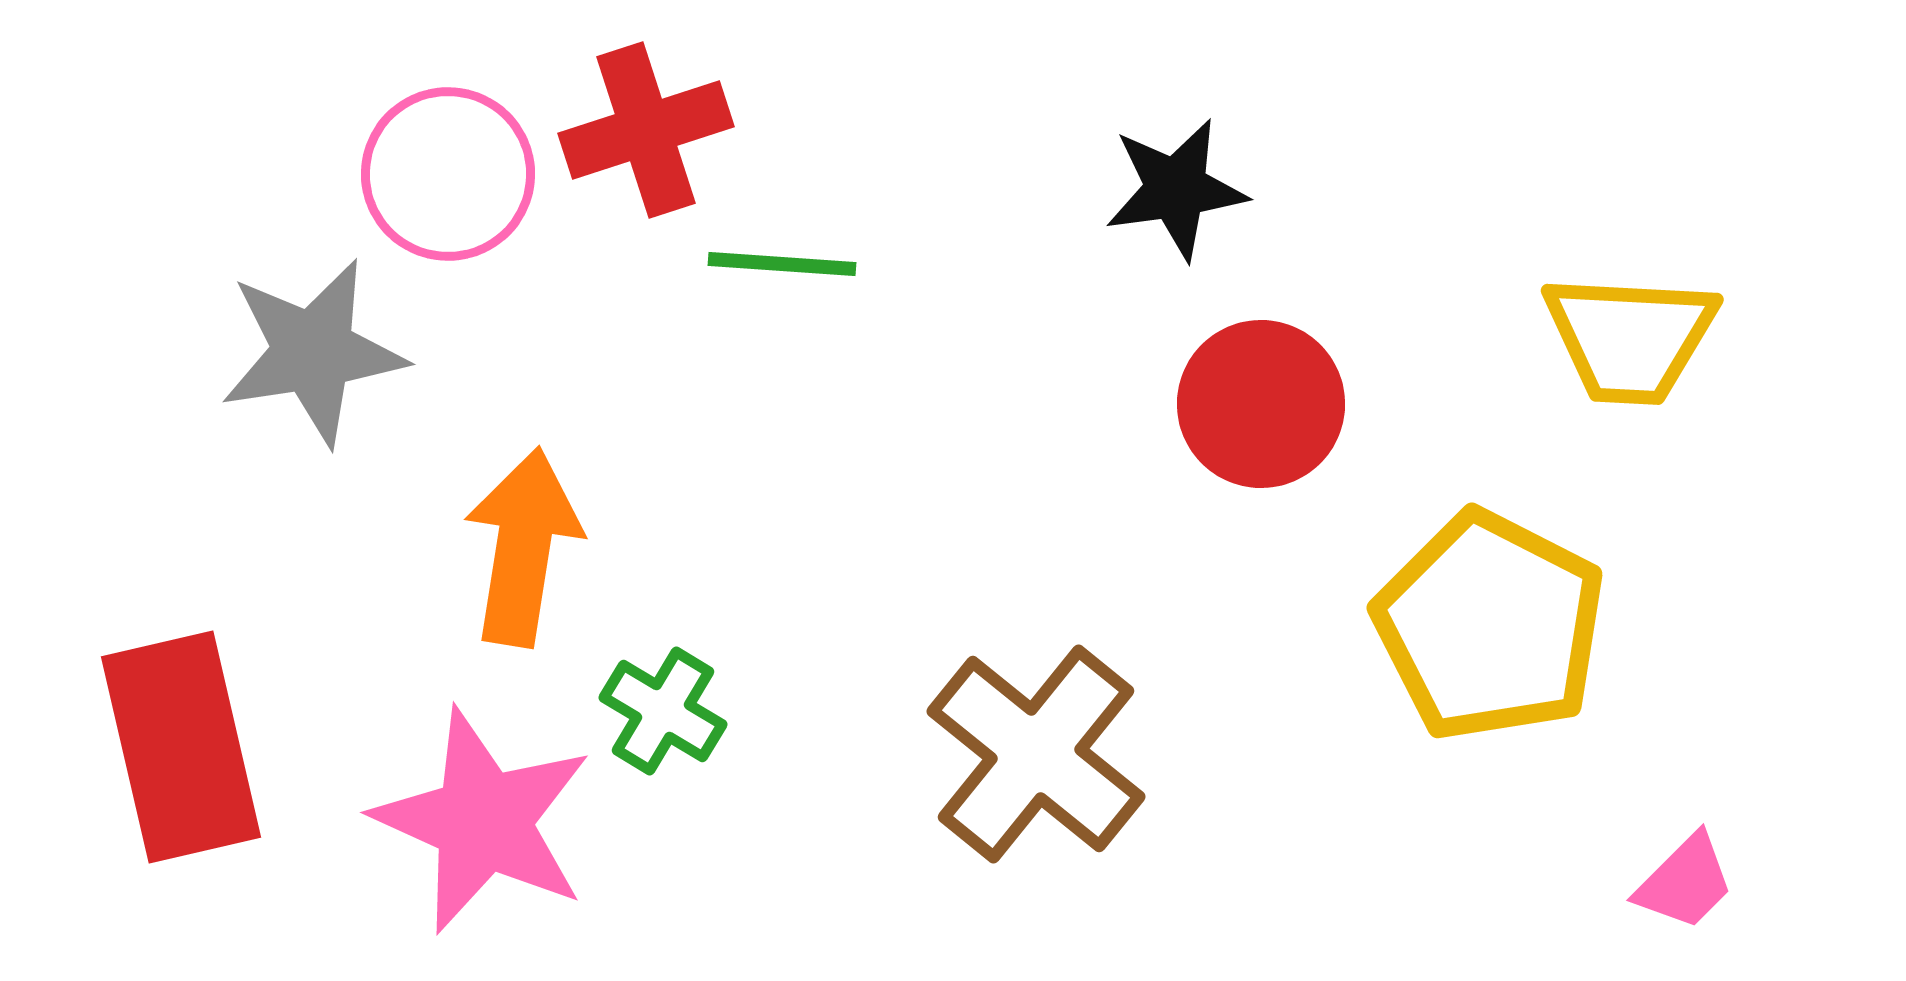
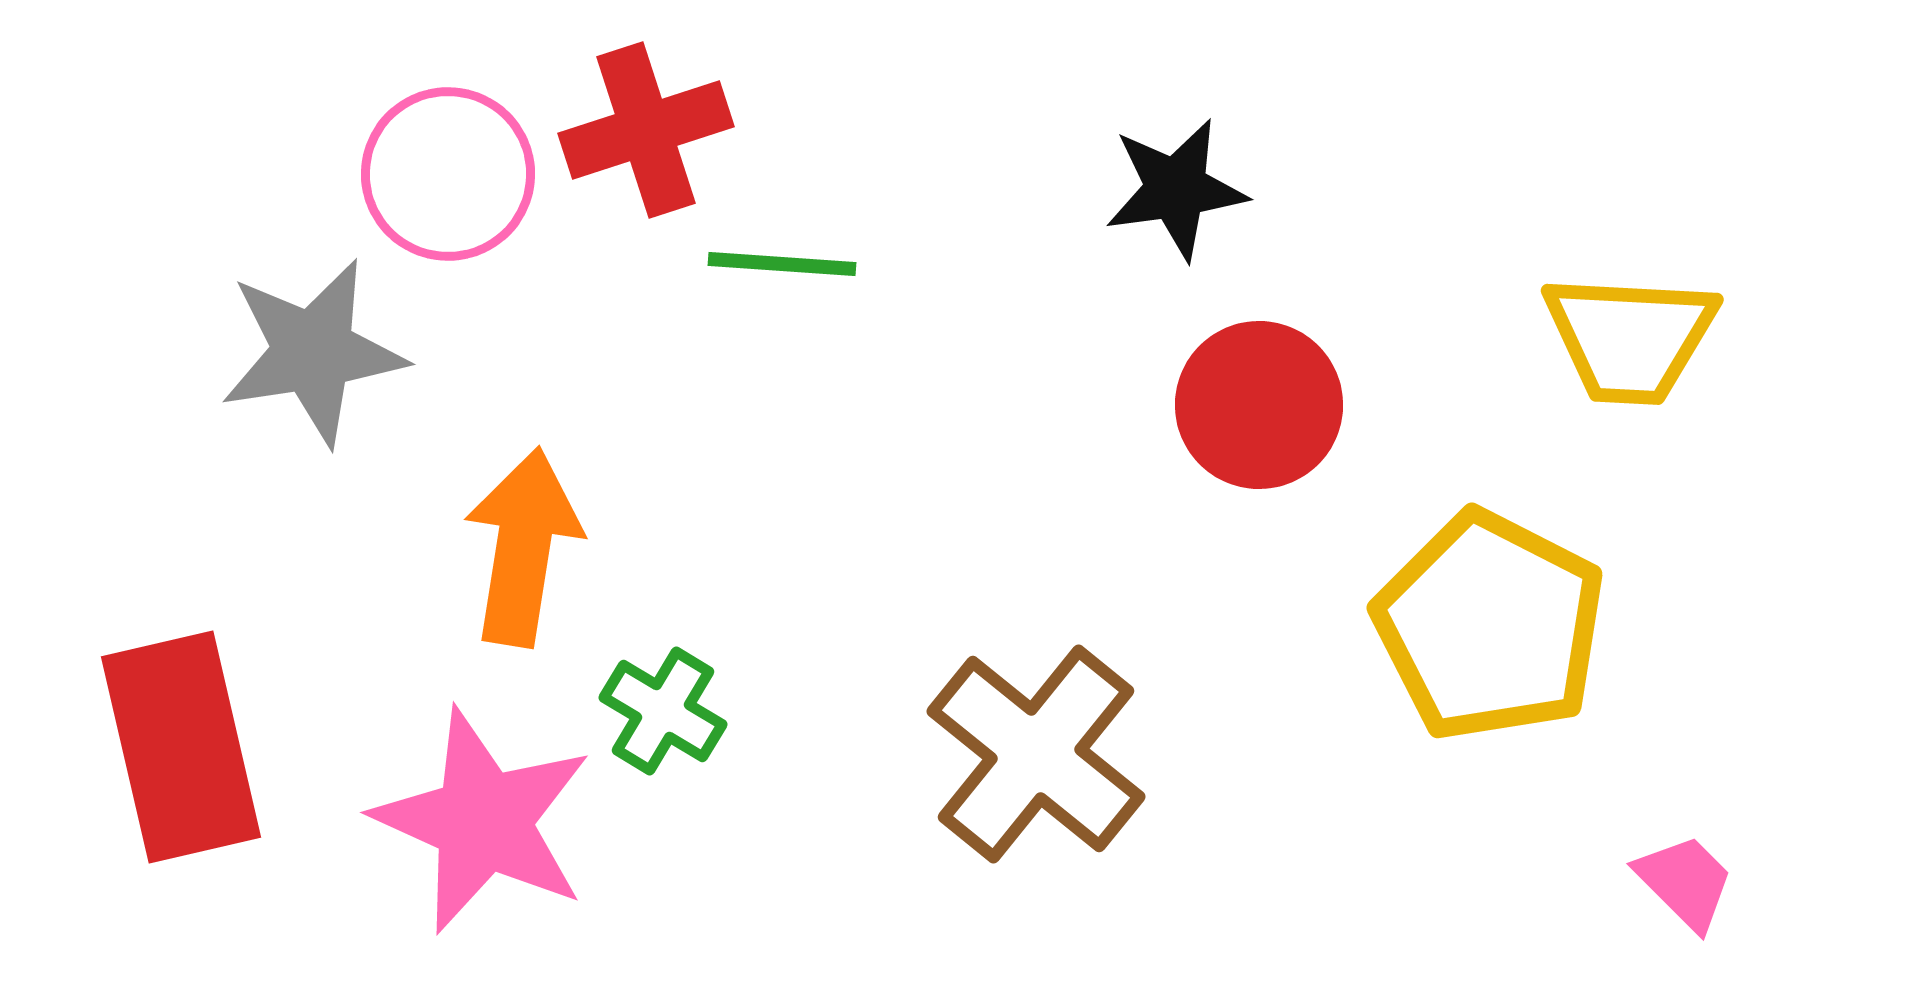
red circle: moved 2 px left, 1 px down
pink trapezoid: rotated 90 degrees counterclockwise
